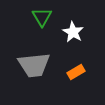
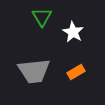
gray trapezoid: moved 6 px down
